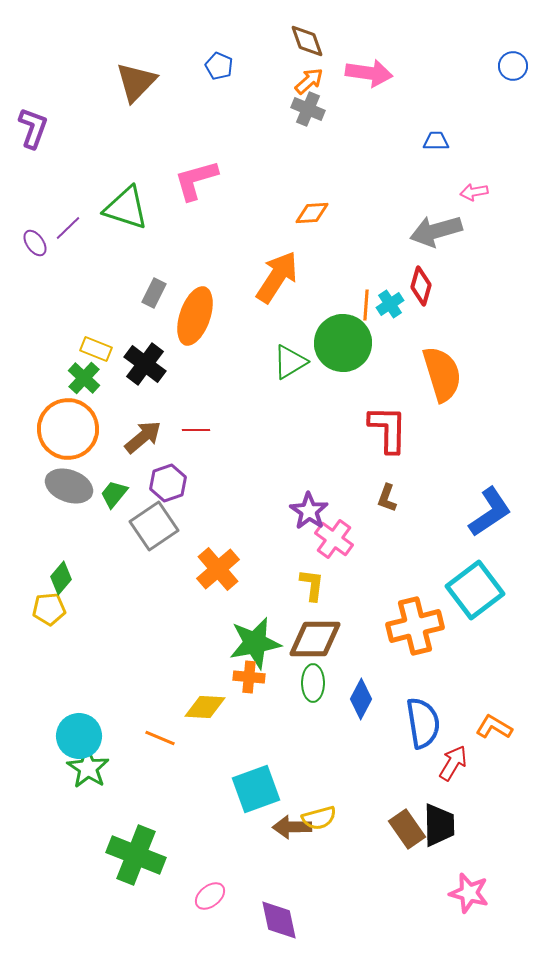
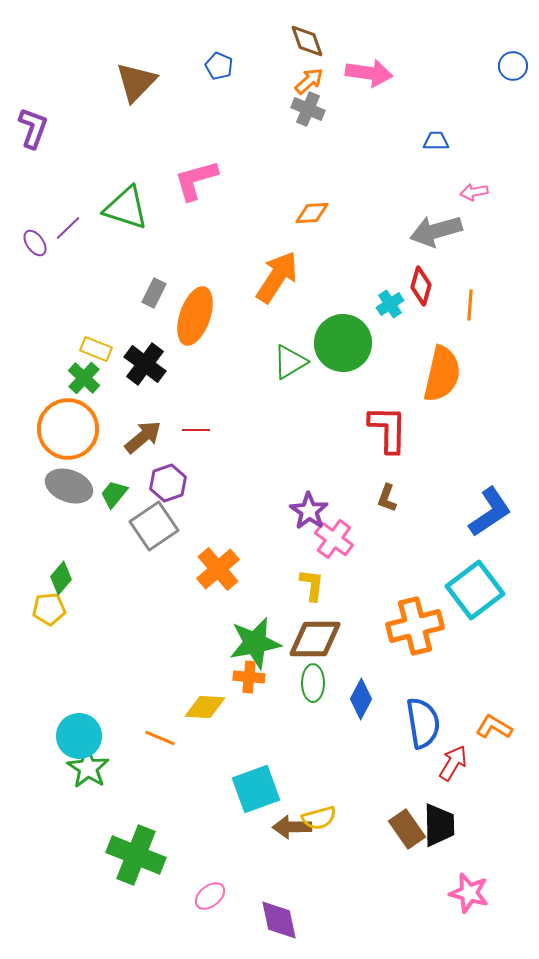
orange line at (366, 305): moved 104 px right
orange semicircle at (442, 374): rotated 30 degrees clockwise
